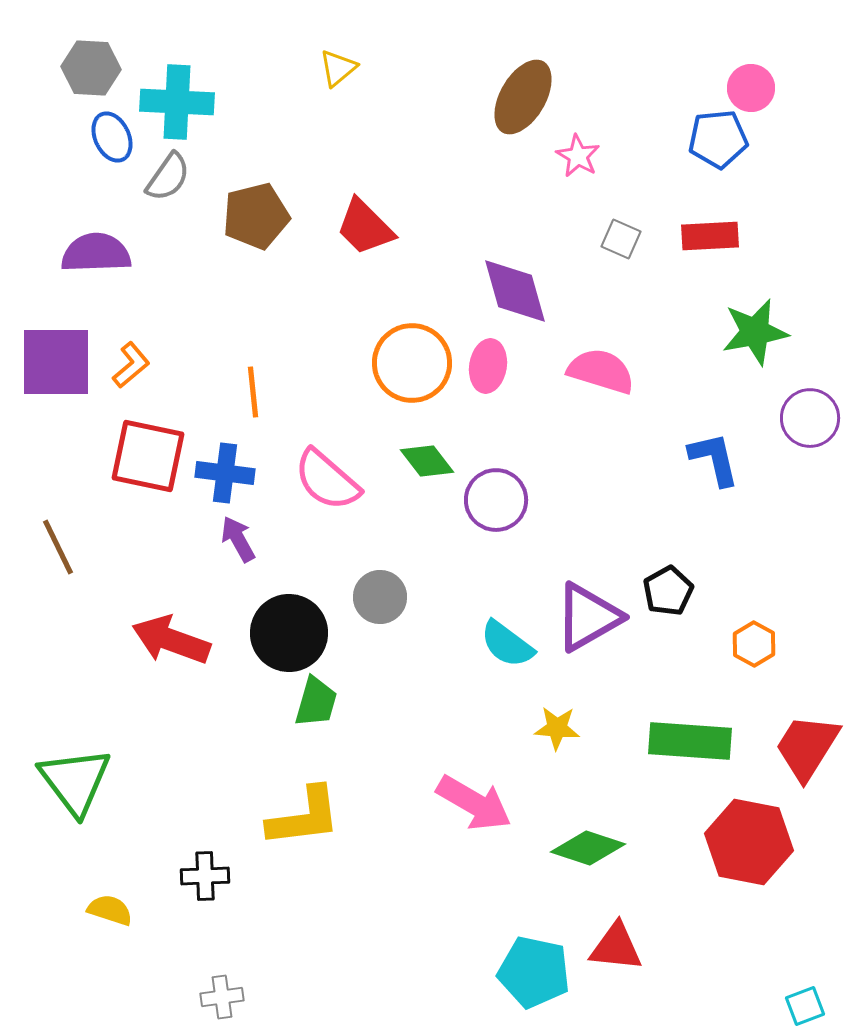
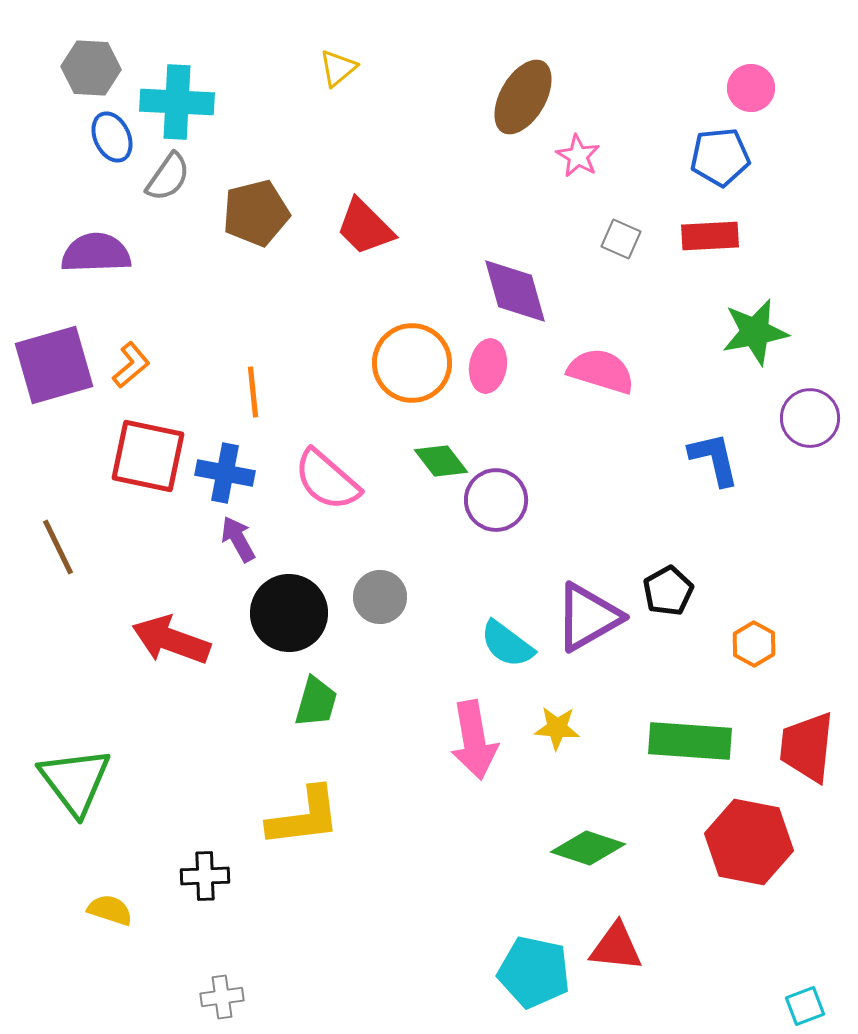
blue pentagon at (718, 139): moved 2 px right, 18 px down
brown pentagon at (256, 216): moved 3 px up
purple square at (56, 362): moved 2 px left, 3 px down; rotated 16 degrees counterclockwise
green diamond at (427, 461): moved 14 px right
blue cross at (225, 473): rotated 4 degrees clockwise
black circle at (289, 633): moved 20 px up
red trapezoid at (807, 747): rotated 26 degrees counterclockwise
pink arrow at (474, 803): moved 63 px up; rotated 50 degrees clockwise
